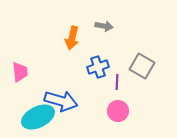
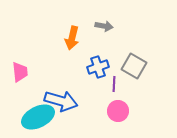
gray square: moved 8 px left
purple line: moved 3 px left, 2 px down
